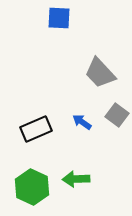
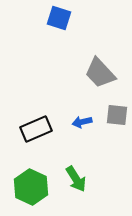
blue square: rotated 15 degrees clockwise
gray square: rotated 30 degrees counterclockwise
blue arrow: rotated 48 degrees counterclockwise
green arrow: rotated 120 degrees counterclockwise
green hexagon: moved 1 px left
